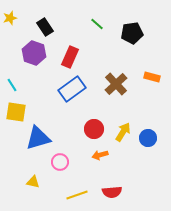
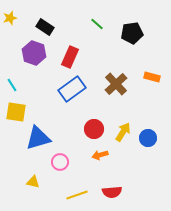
black rectangle: rotated 24 degrees counterclockwise
